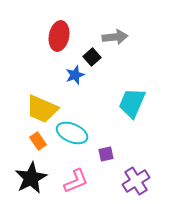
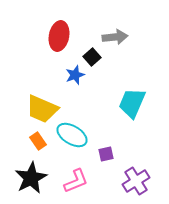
cyan ellipse: moved 2 px down; rotated 8 degrees clockwise
